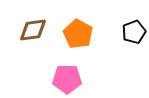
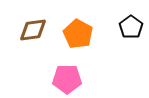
black pentagon: moved 3 px left, 5 px up; rotated 15 degrees counterclockwise
